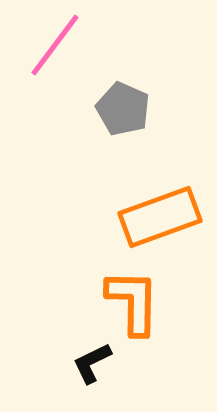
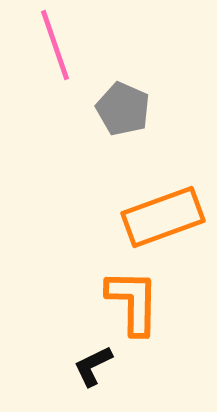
pink line: rotated 56 degrees counterclockwise
orange rectangle: moved 3 px right
black L-shape: moved 1 px right, 3 px down
